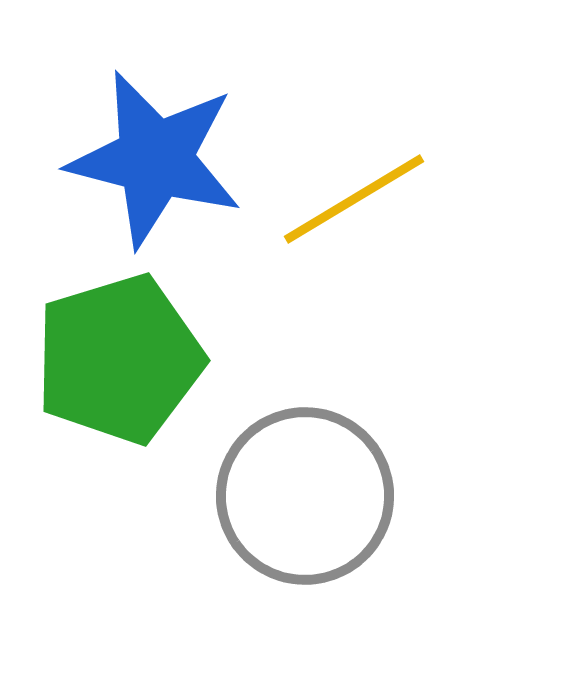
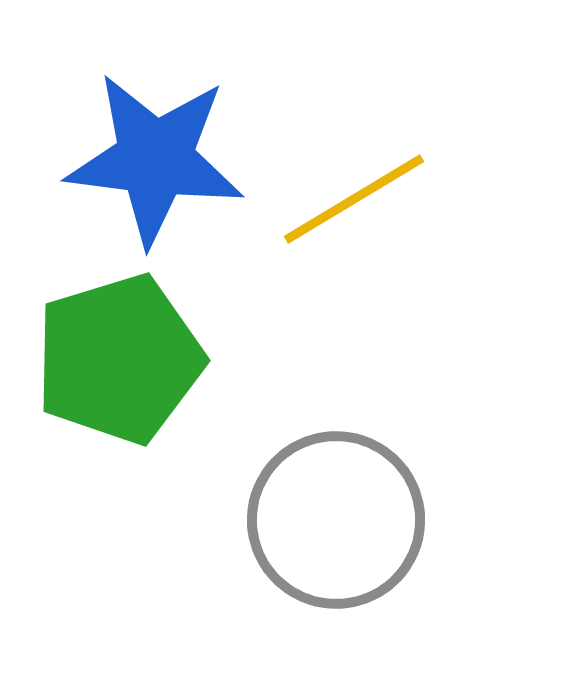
blue star: rotated 7 degrees counterclockwise
gray circle: moved 31 px right, 24 px down
